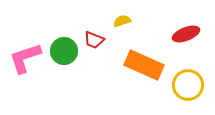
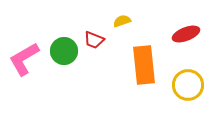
pink L-shape: moved 1 px left, 1 px down; rotated 12 degrees counterclockwise
orange rectangle: rotated 60 degrees clockwise
